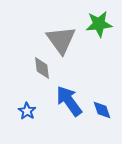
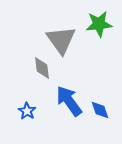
blue diamond: moved 2 px left
